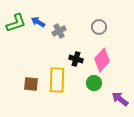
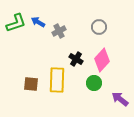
black cross: rotated 16 degrees clockwise
